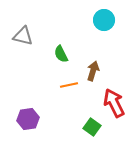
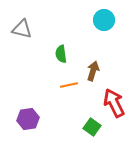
gray triangle: moved 1 px left, 7 px up
green semicircle: rotated 18 degrees clockwise
